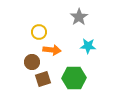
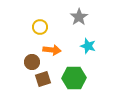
yellow circle: moved 1 px right, 5 px up
cyan star: rotated 14 degrees clockwise
